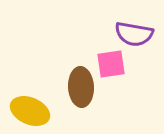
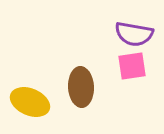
pink square: moved 21 px right, 2 px down
yellow ellipse: moved 9 px up
